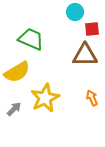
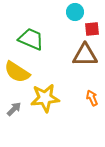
yellow semicircle: rotated 64 degrees clockwise
yellow star: rotated 20 degrees clockwise
